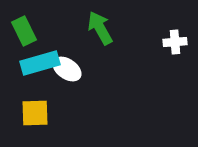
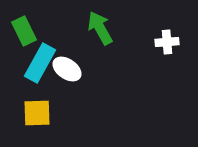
white cross: moved 8 px left
cyan rectangle: rotated 45 degrees counterclockwise
yellow square: moved 2 px right
